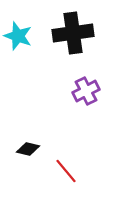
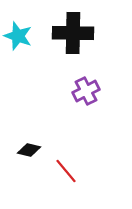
black cross: rotated 9 degrees clockwise
black diamond: moved 1 px right, 1 px down
